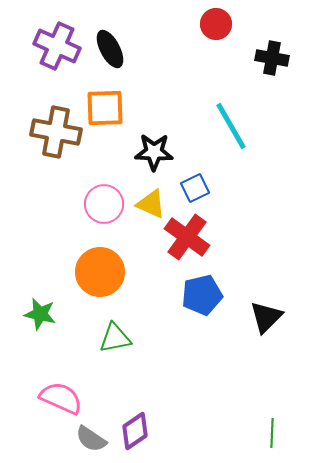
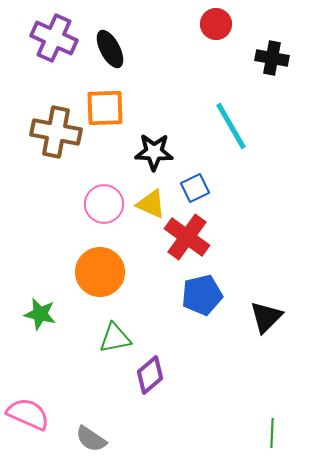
purple cross: moved 3 px left, 8 px up
pink semicircle: moved 33 px left, 16 px down
purple diamond: moved 15 px right, 56 px up; rotated 6 degrees counterclockwise
